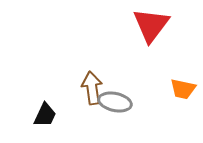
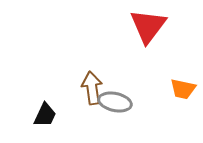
red triangle: moved 3 px left, 1 px down
